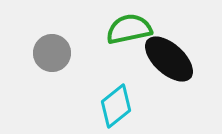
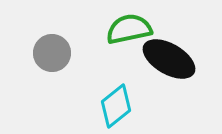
black ellipse: rotated 12 degrees counterclockwise
